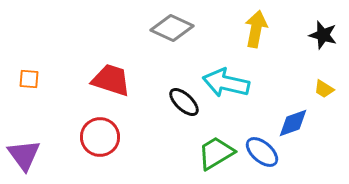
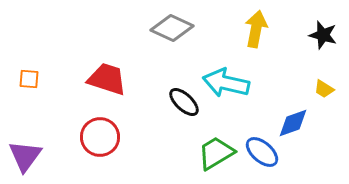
red trapezoid: moved 4 px left, 1 px up
purple triangle: moved 1 px right, 1 px down; rotated 12 degrees clockwise
